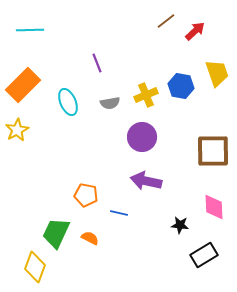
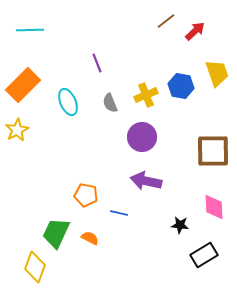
gray semicircle: rotated 78 degrees clockwise
